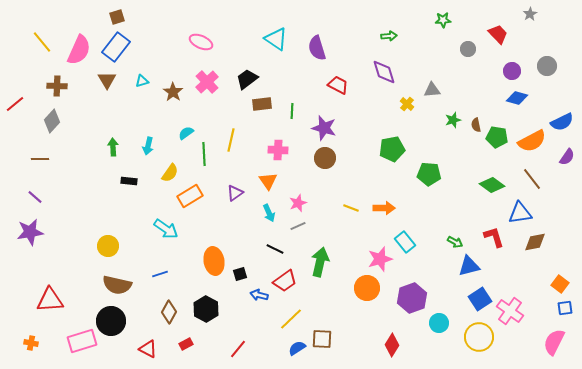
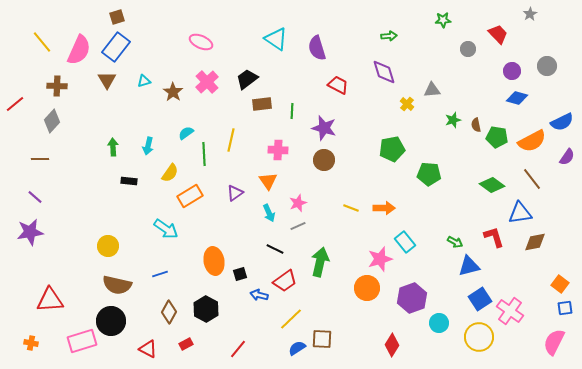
cyan triangle at (142, 81): moved 2 px right
brown circle at (325, 158): moved 1 px left, 2 px down
